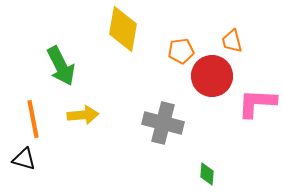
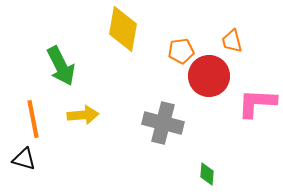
red circle: moved 3 px left
